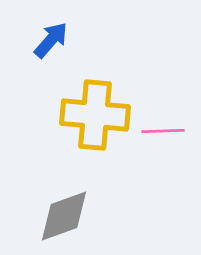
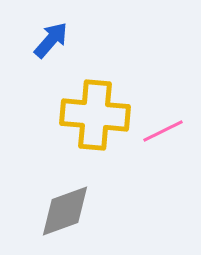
pink line: rotated 24 degrees counterclockwise
gray diamond: moved 1 px right, 5 px up
